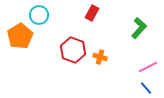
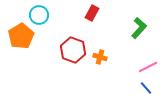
orange pentagon: moved 1 px right
